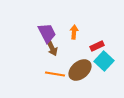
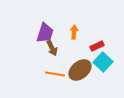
purple trapezoid: moved 2 px left; rotated 45 degrees clockwise
cyan square: moved 1 px left, 1 px down
